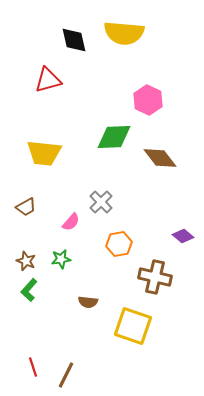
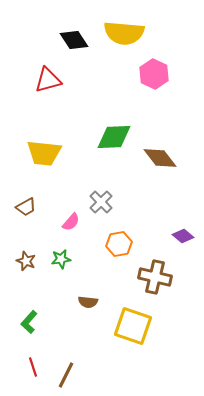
black diamond: rotated 20 degrees counterclockwise
pink hexagon: moved 6 px right, 26 px up
green L-shape: moved 32 px down
